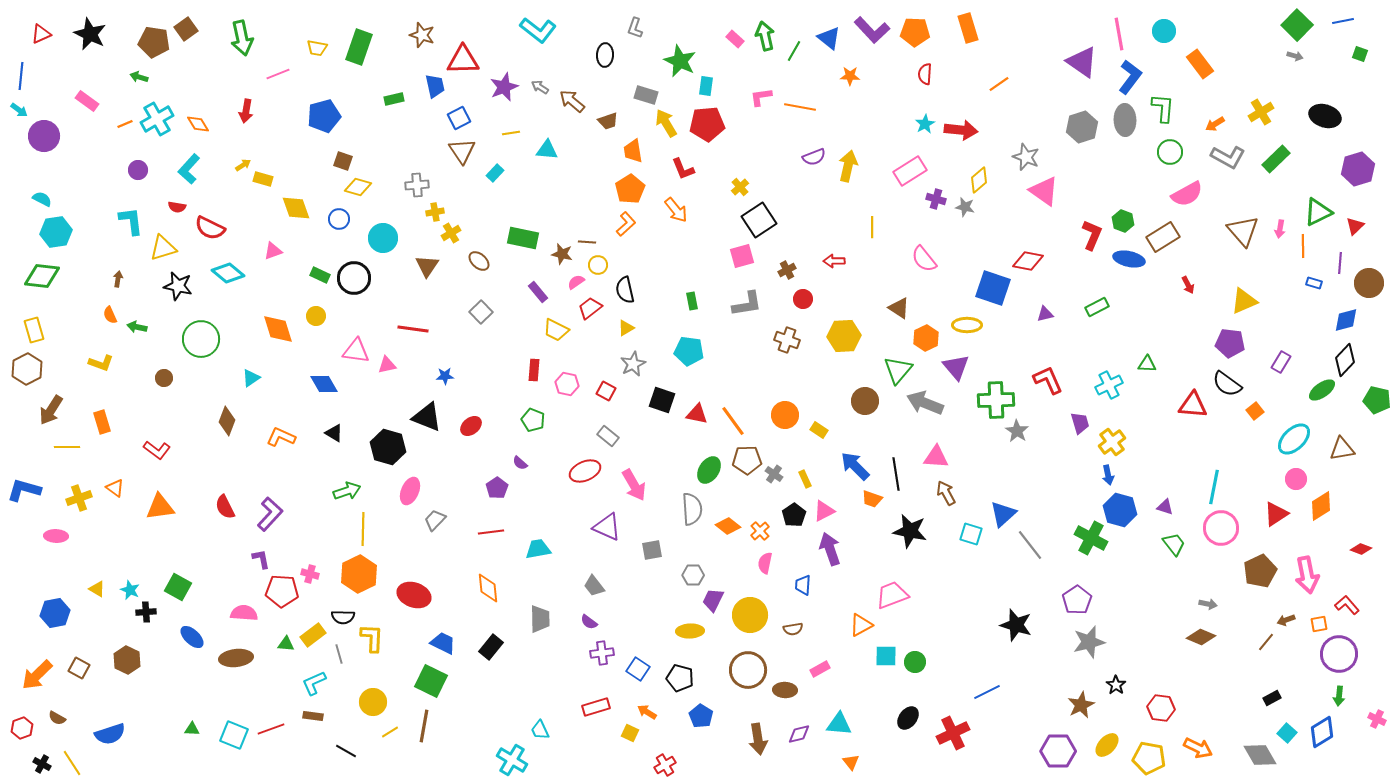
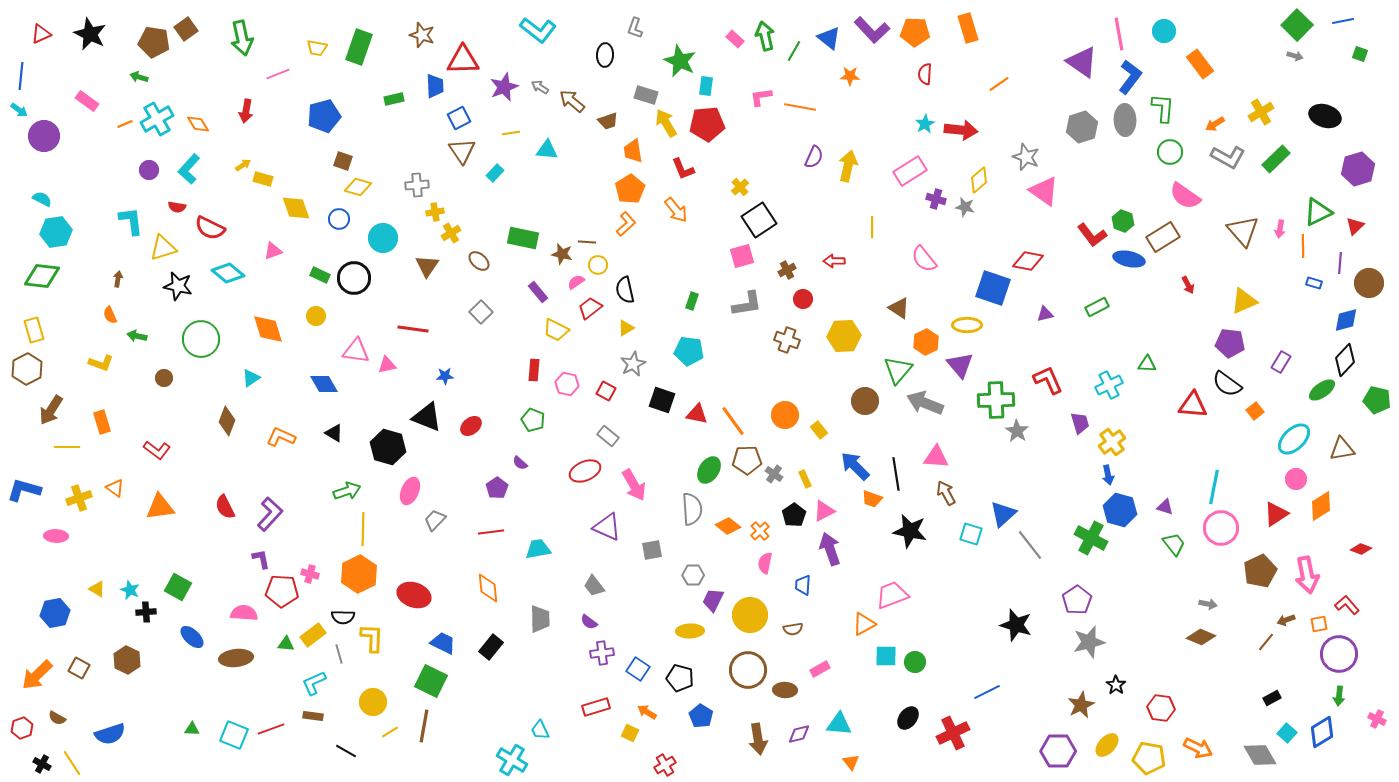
blue trapezoid at (435, 86): rotated 10 degrees clockwise
purple semicircle at (814, 157): rotated 45 degrees counterclockwise
purple circle at (138, 170): moved 11 px right
pink semicircle at (1187, 194): moved 2 px left, 2 px down; rotated 64 degrees clockwise
red L-shape at (1092, 235): rotated 120 degrees clockwise
green rectangle at (692, 301): rotated 30 degrees clockwise
green arrow at (137, 327): moved 9 px down
orange diamond at (278, 329): moved 10 px left
orange hexagon at (926, 338): moved 4 px down
purple triangle at (956, 367): moved 4 px right, 2 px up
yellow rectangle at (819, 430): rotated 18 degrees clockwise
orange triangle at (861, 625): moved 3 px right, 1 px up
